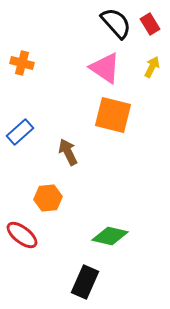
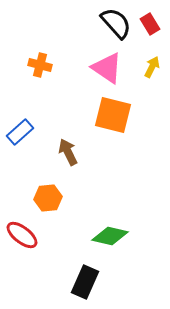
orange cross: moved 18 px right, 2 px down
pink triangle: moved 2 px right
